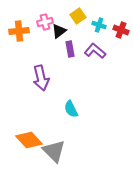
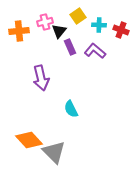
cyan cross: rotated 16 degrees counterclockwise
black triangle: rotated 14 degrees counterclockwise
purple rectangle: moved 2 px up; rotated 14 degrees counterclockwise
gray triangle: moved 1 px down
